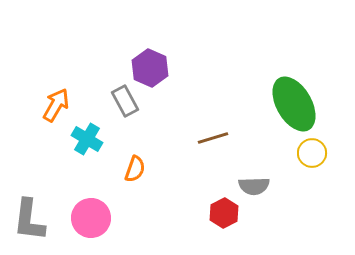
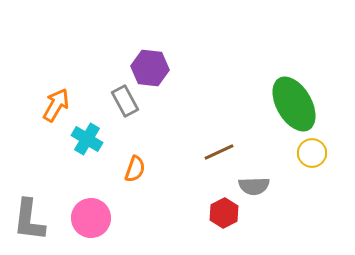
purple hexagon: rotated 18 degrees counterclockwise
brown line: moved 6 px right, 14 px down; rotated 8 degrees counterclockwise
